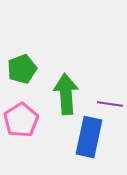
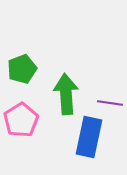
purple line: moved 1 px up
